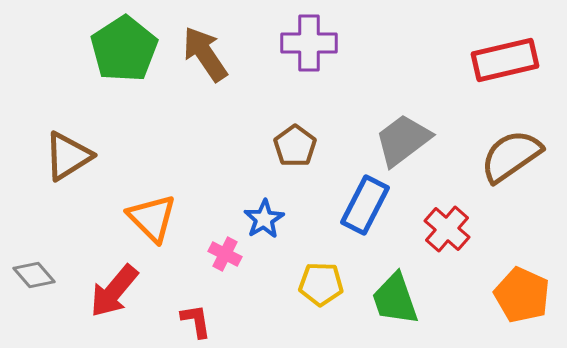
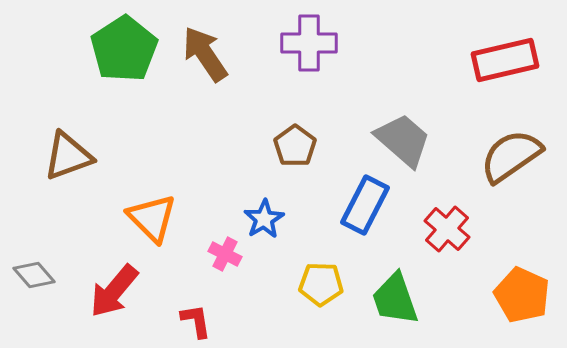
gray trapezoid: rotated 78 degrees clockwise
brown triangle: rotated 12 degrees clockwise
